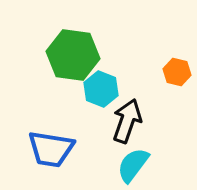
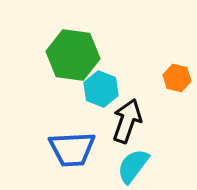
orange hexagon: moved 6 px down
blue trapezoid: moved 21 px right; rotated 12 degrees counterclockwise
cyan semicircle: moved 1 px down
